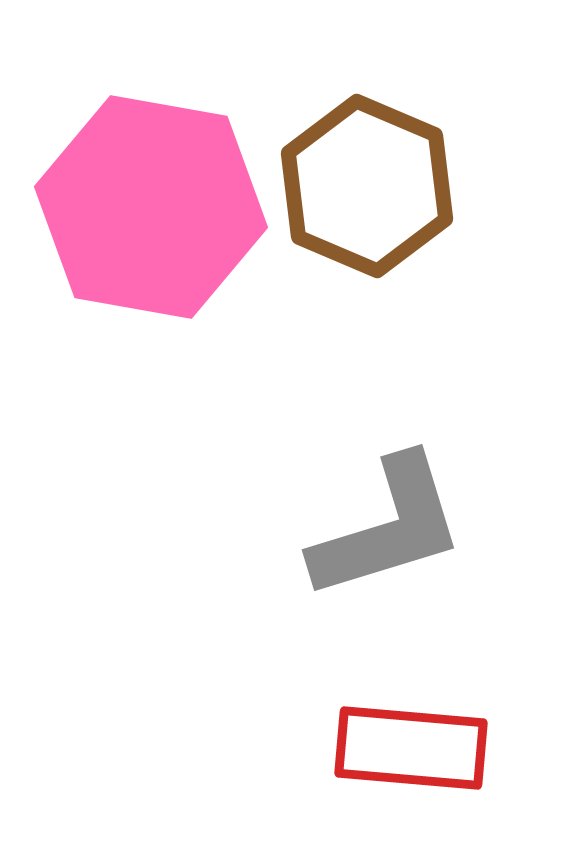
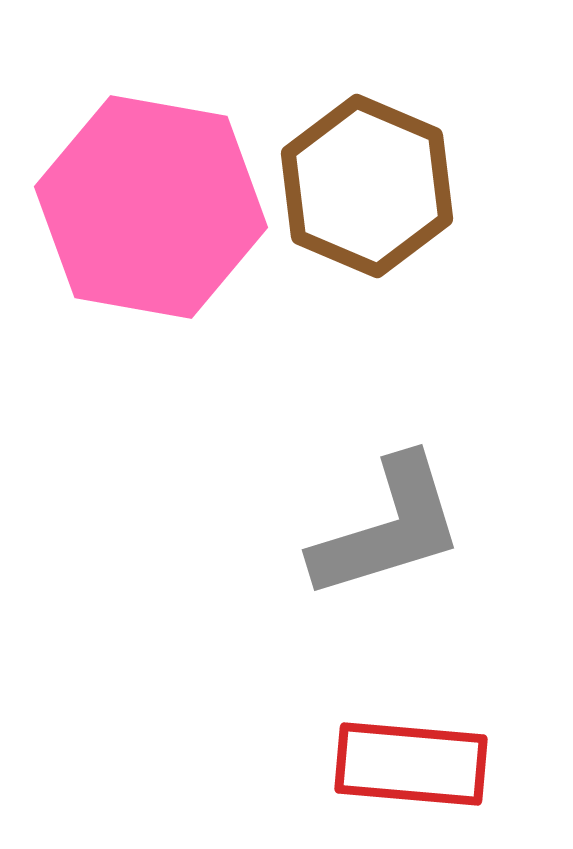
red rectangle: moved 16 px down
